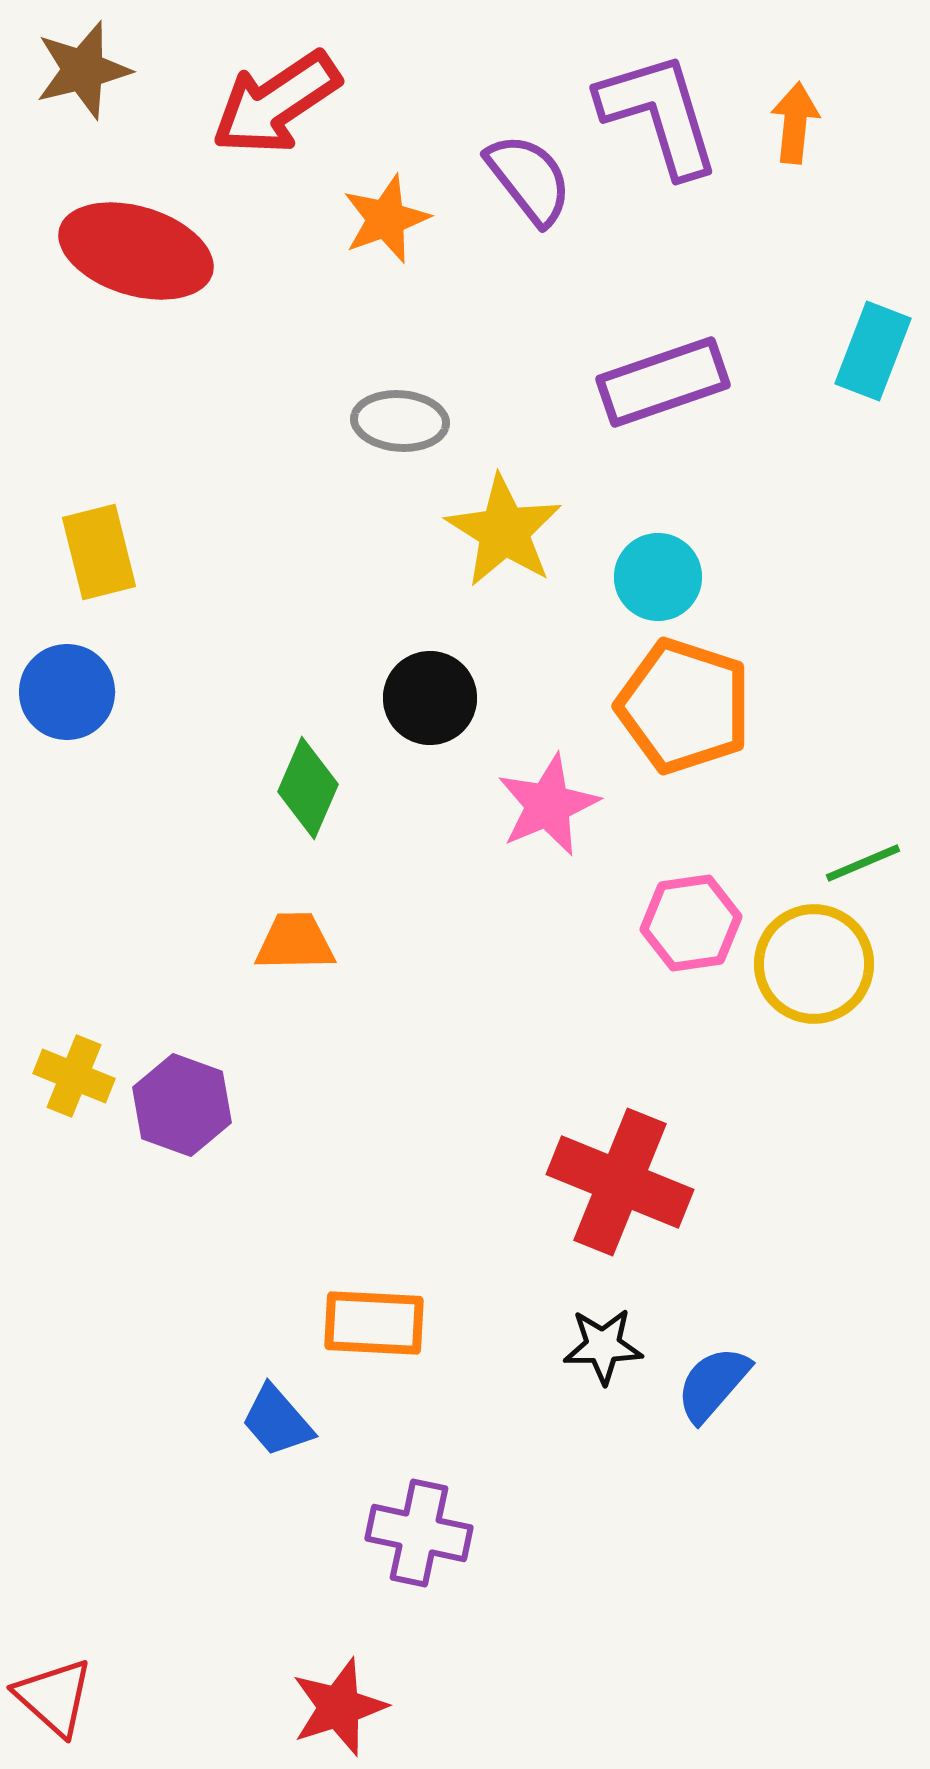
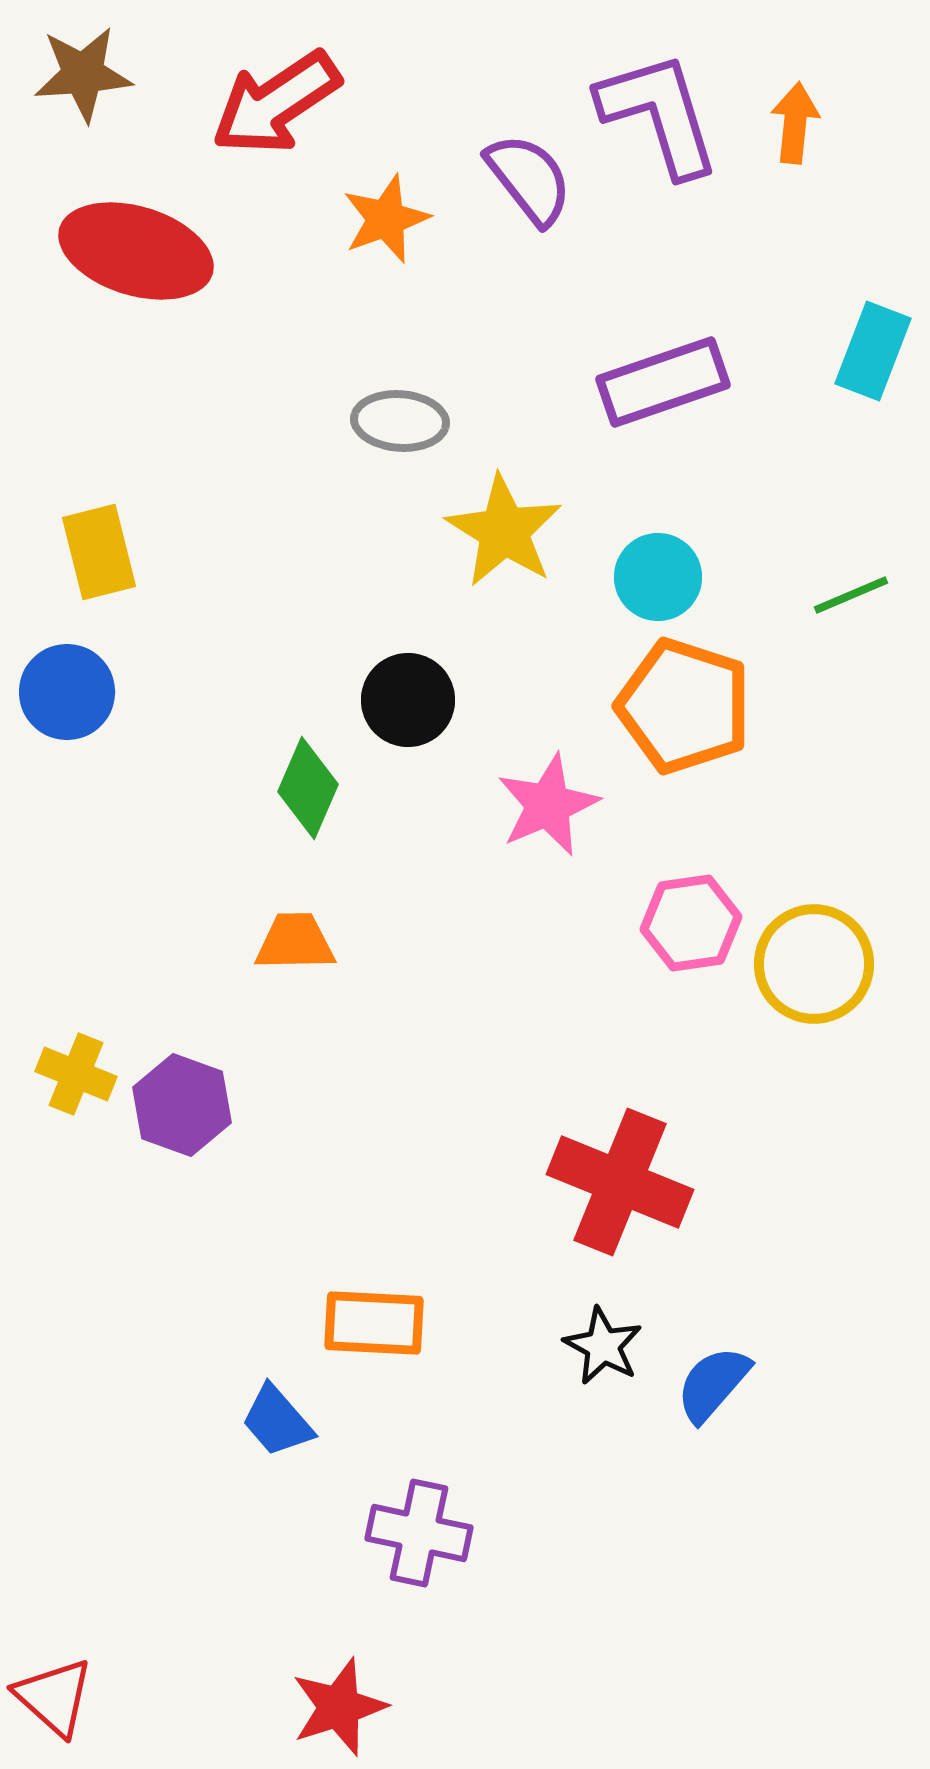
brown star: moved 4 px down; rotated 10 degrees clockwise
black circle: moved 22 px left, 2 px down
green line: moved 12 px left, 268 px up
yellow cross: moved 2 px right, 2 px up
black star: rotated 30 degrees clockwise
